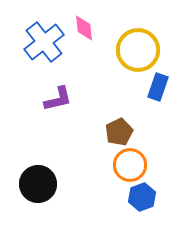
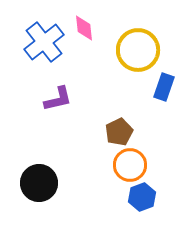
blue rectangle: moved 6 px right
black circle: moved 1 px right, 1 px up
